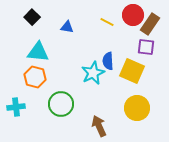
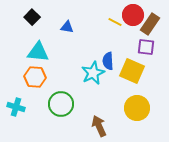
yellow line: moved 8 px right
orange hexagon: rotated 10 degrees counterclockwise
cyan cross: rotated 24 degrees clockwise
